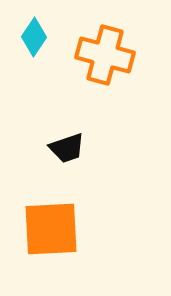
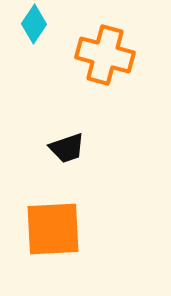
cyan diamond: moved 13 px up
orange square: moved 2 px right
